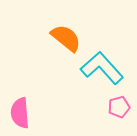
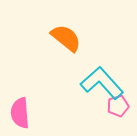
cyan L-shape: moved 15 px down
pink pentagon: moved 1 px left, 1 px up
